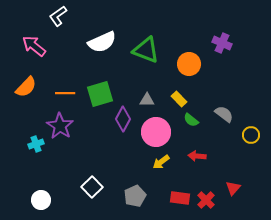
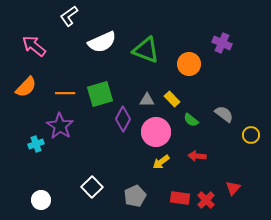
white L-shape: moved 11 px right
yellow rectangle: moved 7 px left
